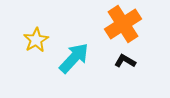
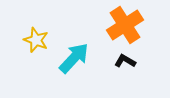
orange cross: moved 2 px right, 1 px down
yellow star: rotated 20 degrees counterclockwise
